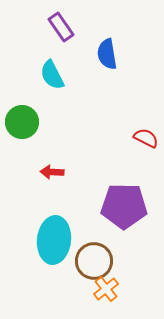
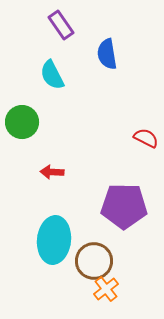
purple rectangle: moved 2 px up
